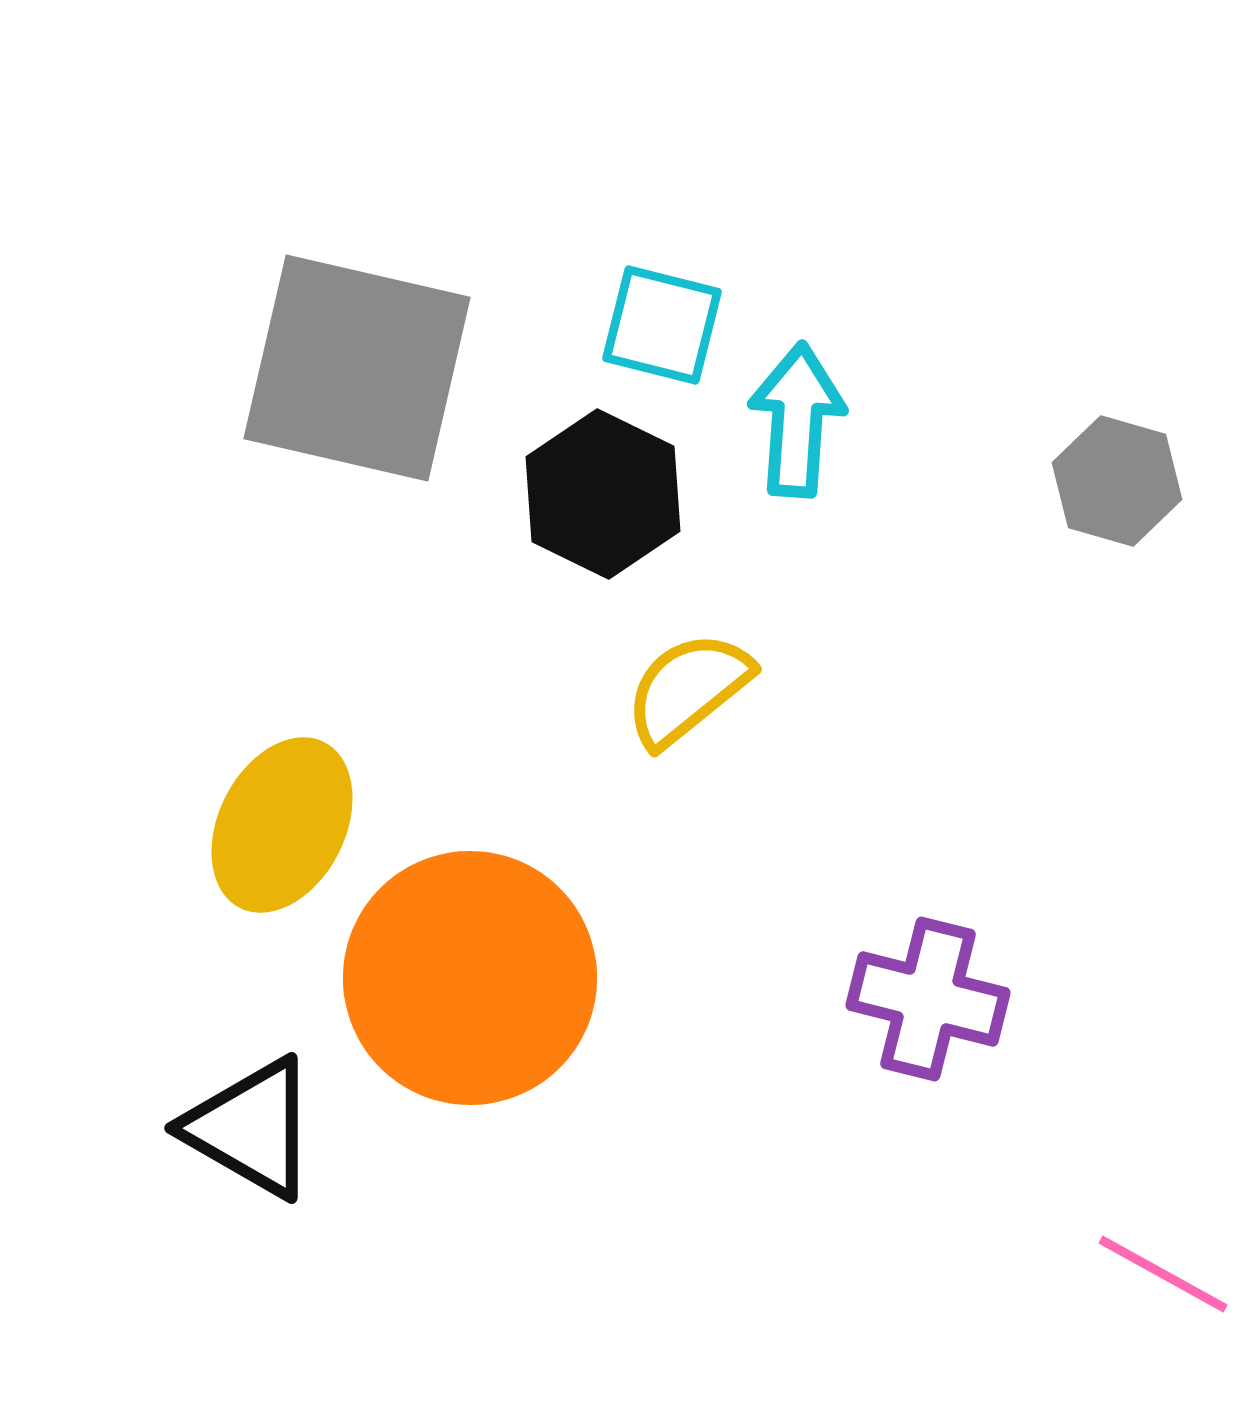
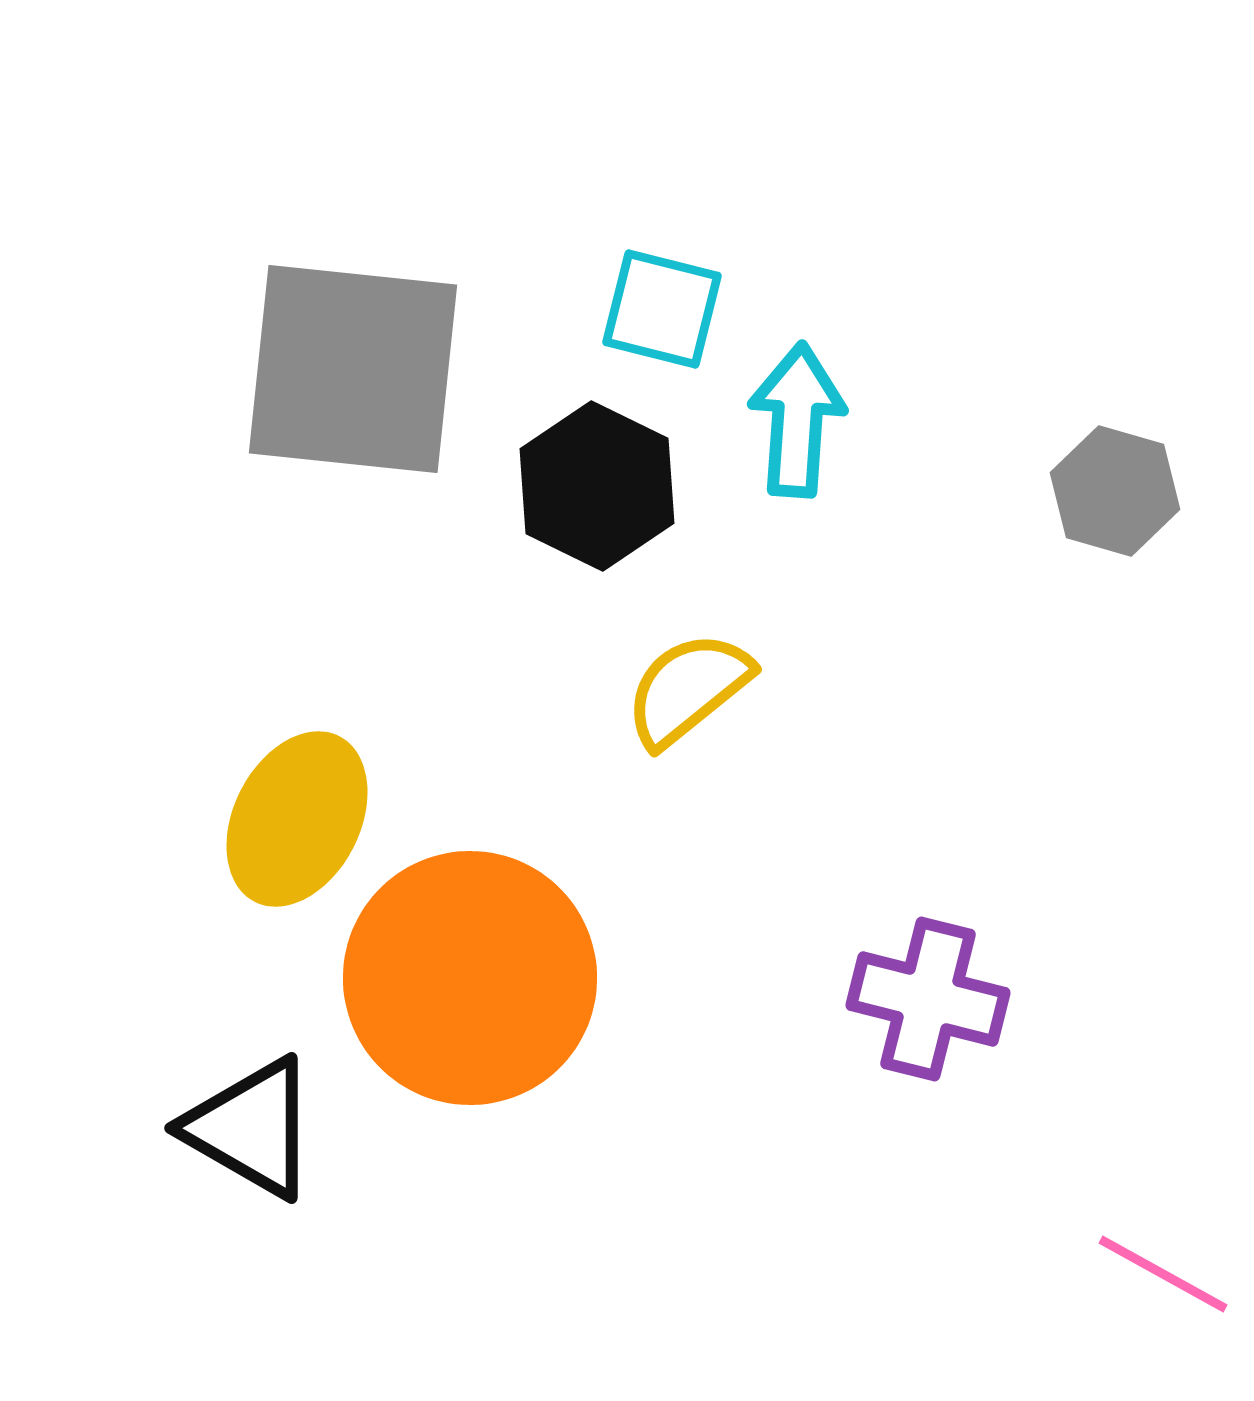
cyan square: moved 16 px up
gray square: moved 4 px left, 1 px down; rotated 7 degrees counterclockwise
gray hexagon: moved 2 px left, 10 px down
black hexagon: moved 6 px left, 8 px up
yellow ellipse: moved 15 px right, 6 px up
